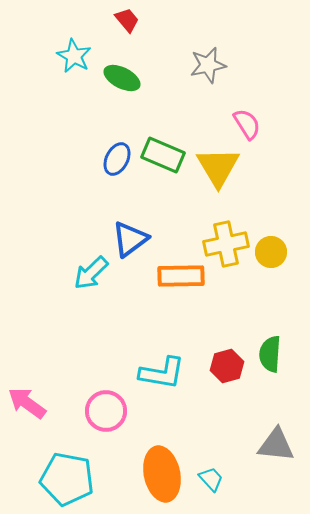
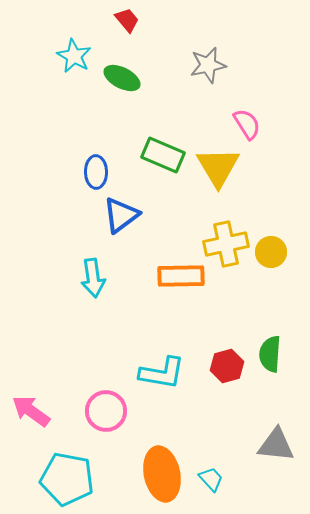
blue ellipse: moved 21 px left, 13 px down; rotated 28 degrees counterclockwise
blue triangle: moved 9 px left, 24 px up
cyan arrow: moved 2 px right, 5 px down; rotated 54 degrees counterclockwise
pink arrow: moved 4 px right, 8 px down
